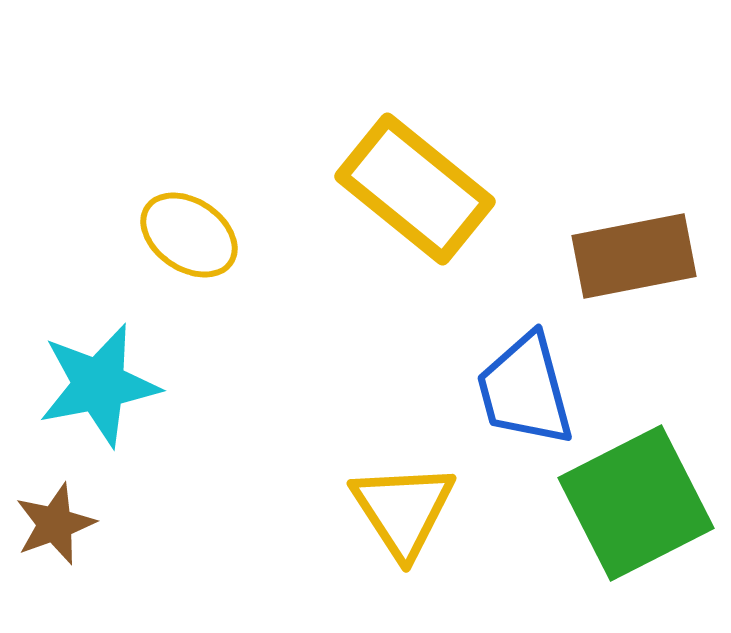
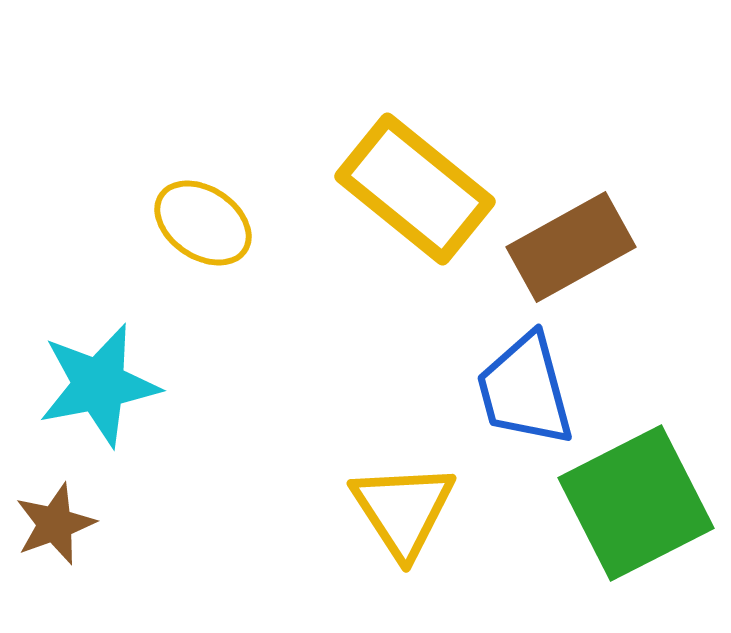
yellow ellipse: moved 14 px right, 12 px up
brown rectangle: moved 63 px left, 9 px up; rotated 18 degrees counterclockwise
